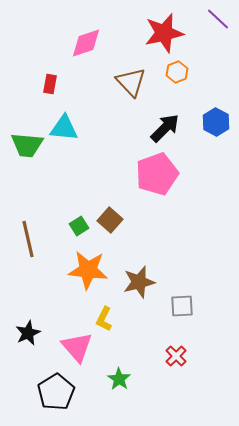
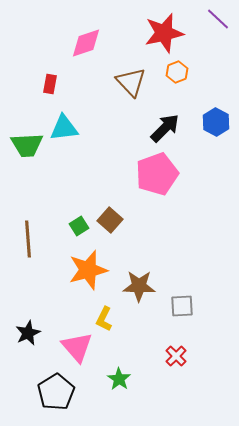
cyan triangle: rotated 12 degrees counterclockwise
green trapezoid: rotated 8 degrees counterclockwise
brown line: rotated 9 degrees clockwise
orange star: rotated 21 degrees counterclockwise
brown star: moved 4 px down; rotated 16 degrees clockwise
